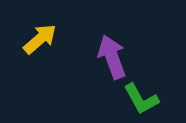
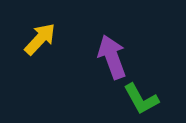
yellow arrow: rotated 6 degrees counterclockwise
